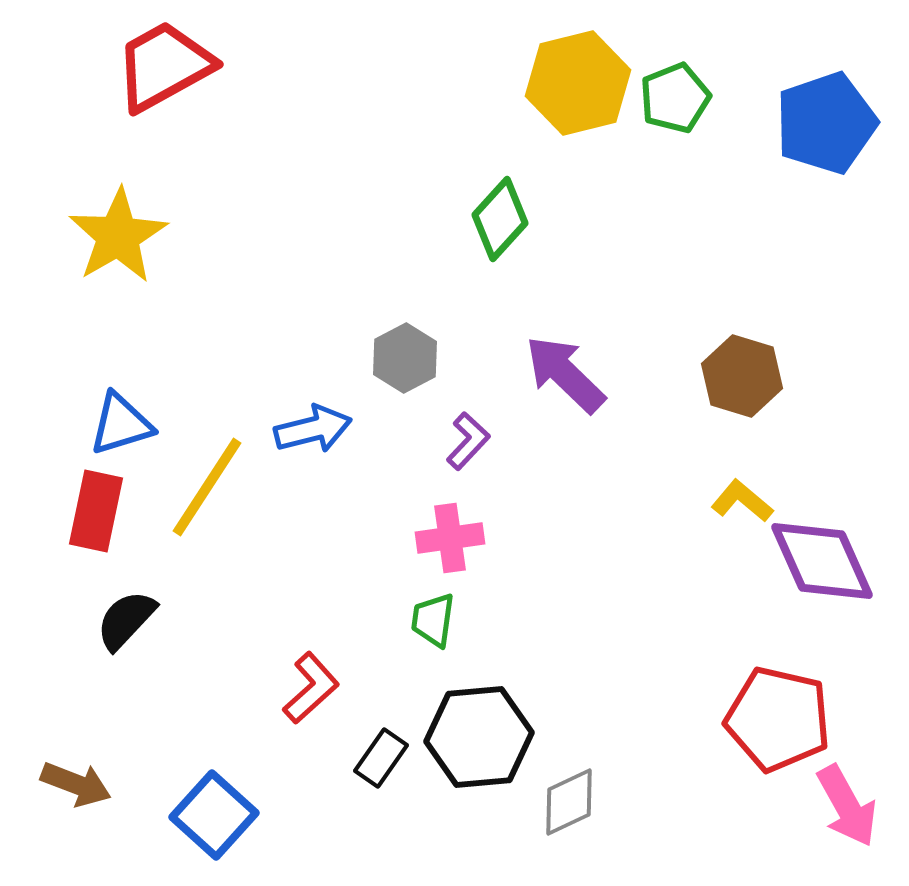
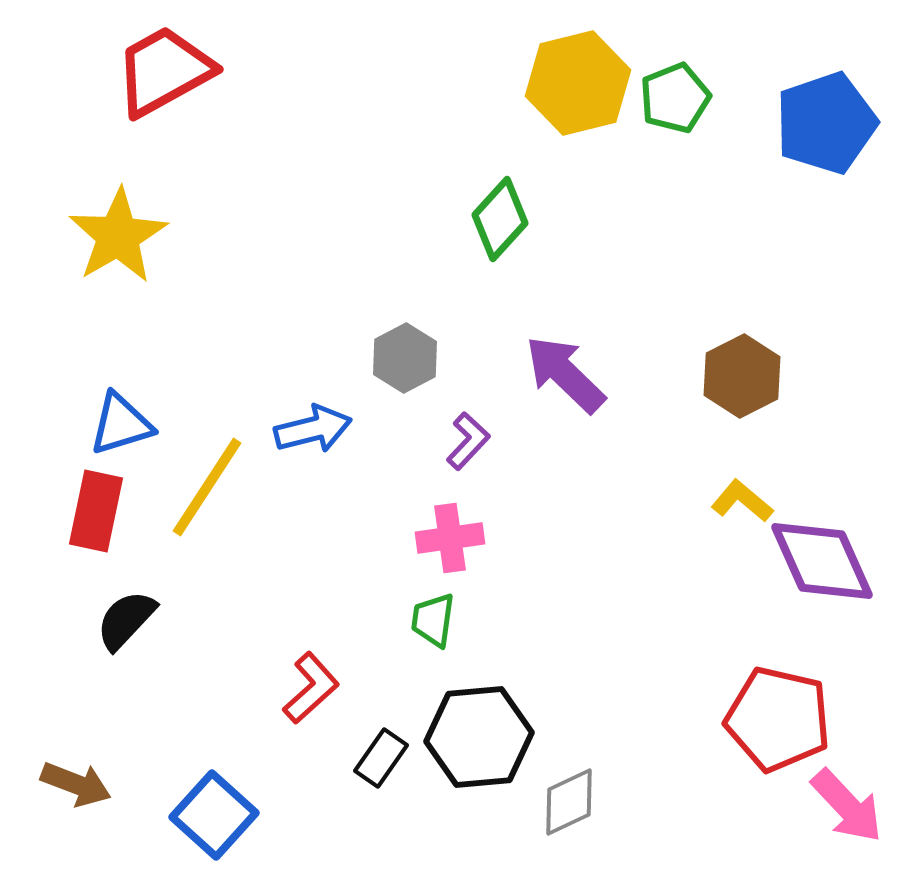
red trapezoid: moved 5 px down
brown hexagon: rotated 16 degrees clockwise
pink arrow: rotated 14 degrees counterclockwise
